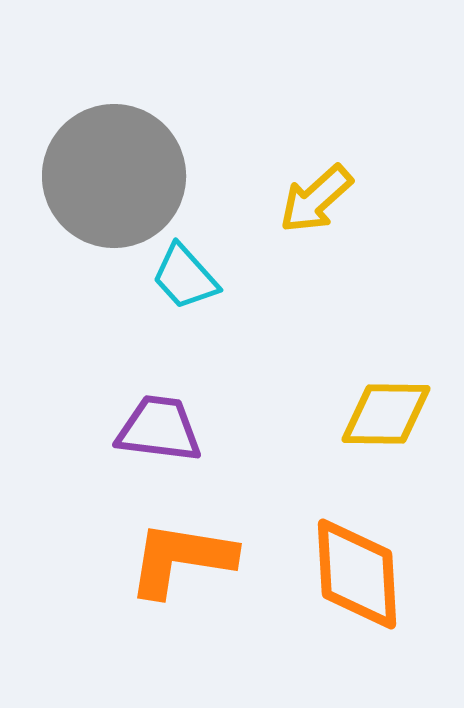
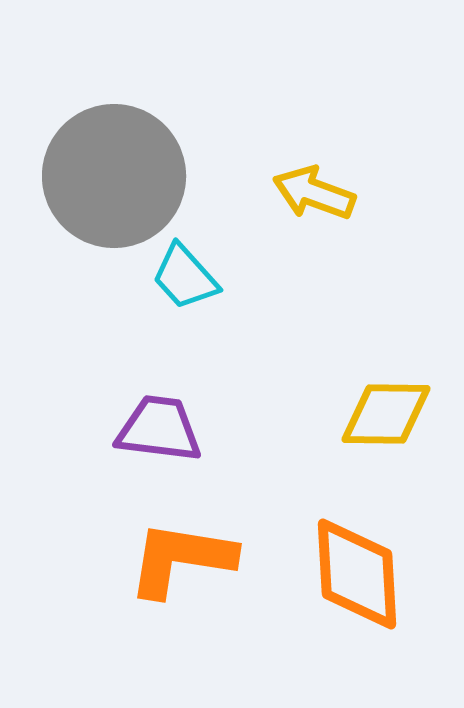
yellow arrow: moved 2 px left, 6 px up; rotated 62 degrees clockwise
